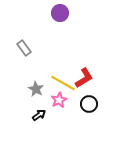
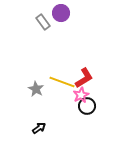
purple circle: moved 1 px right
gray rectangle: moved 19 px right, 26 px up
yellow line: moved 1 px left, 1 px up; rotated 10 degrees counterclockwise
pink star: moved 22 px right, 5 px up
black circle: moved 2 px left, 2 px down
black arrow: moved 13 px down
